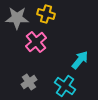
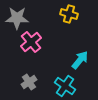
yellow cross: moved 23 px right
pink cross: moved 5 px left
